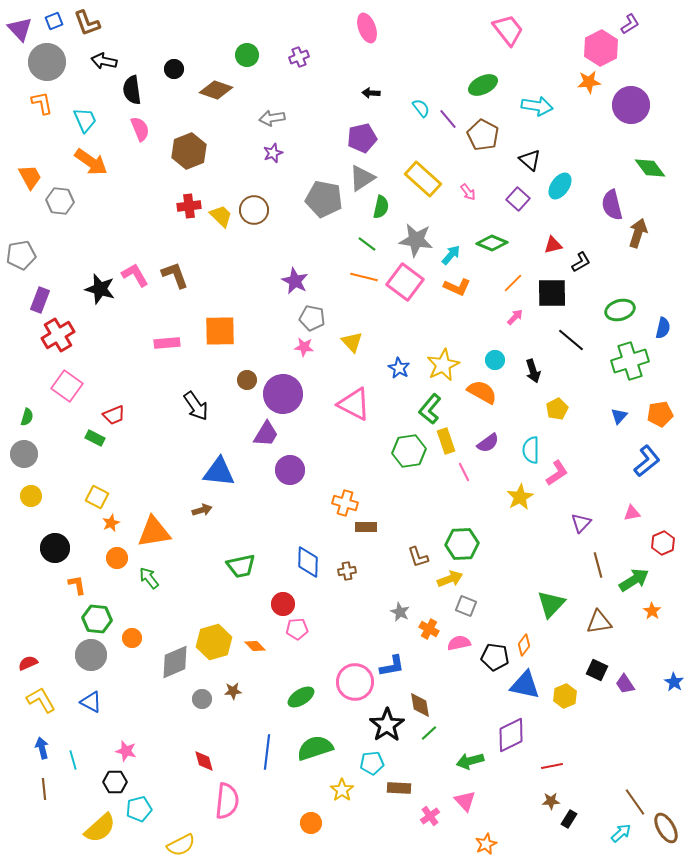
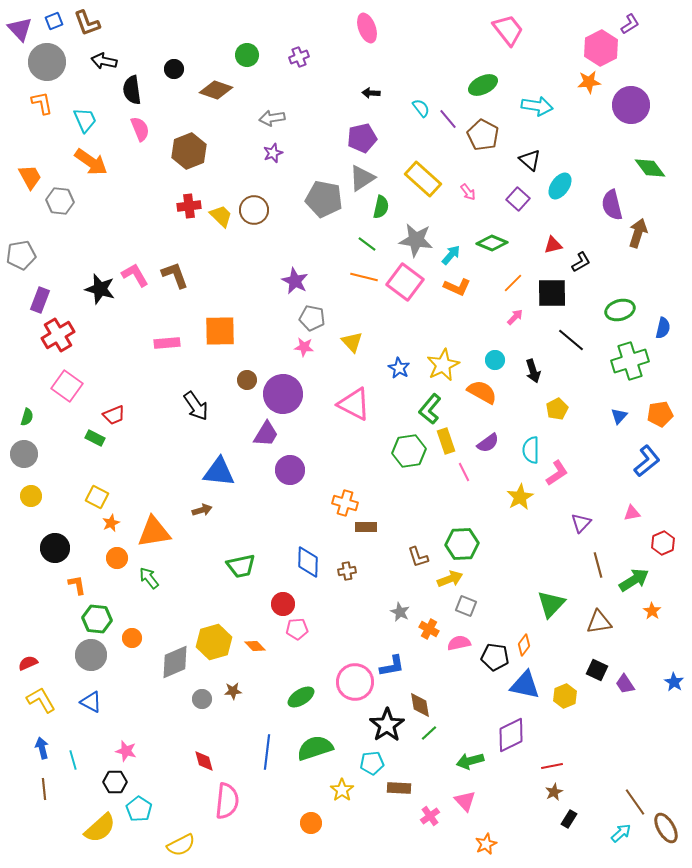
brown star at (551, 801): moved 3 px right, 9 px up; rotated 24 degrees counterclockwise
cyan pentagon at (139, 809): rotated 25 degrees counterclockwise
